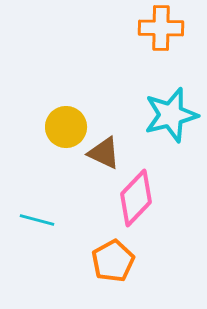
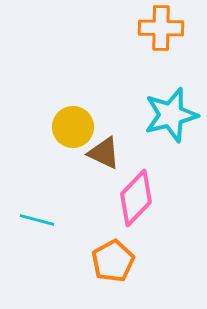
yellow circle: moved 7 px right
